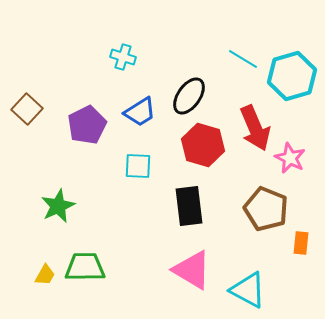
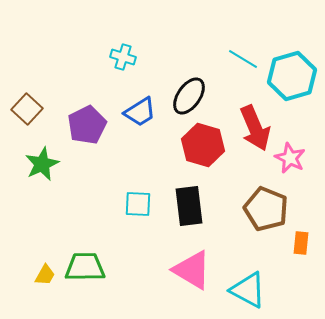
cyan square: moved 38 px down
green star: moved 16 px left, 42 px up
